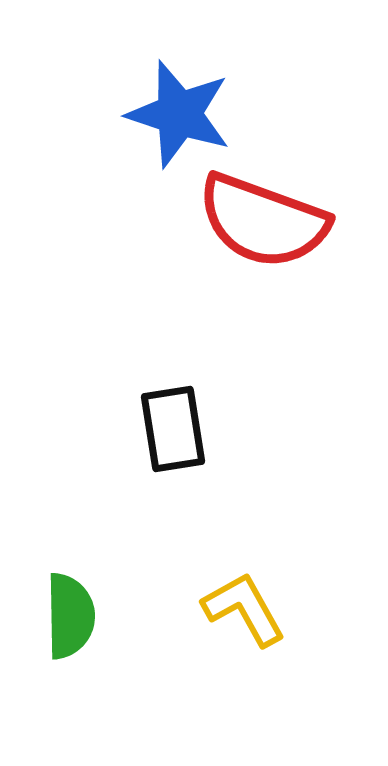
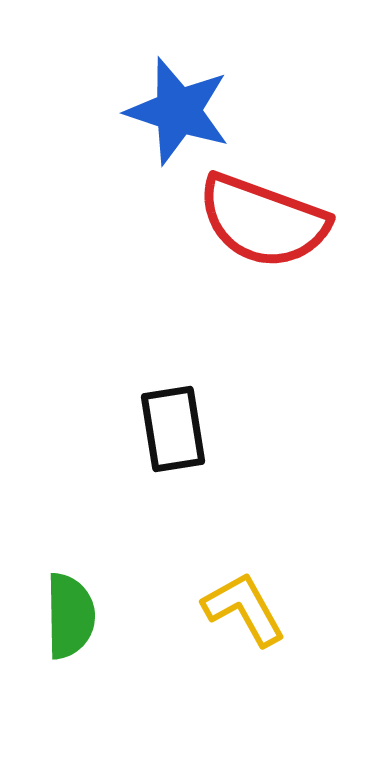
blue star: moved 1 px left, 3 px up
